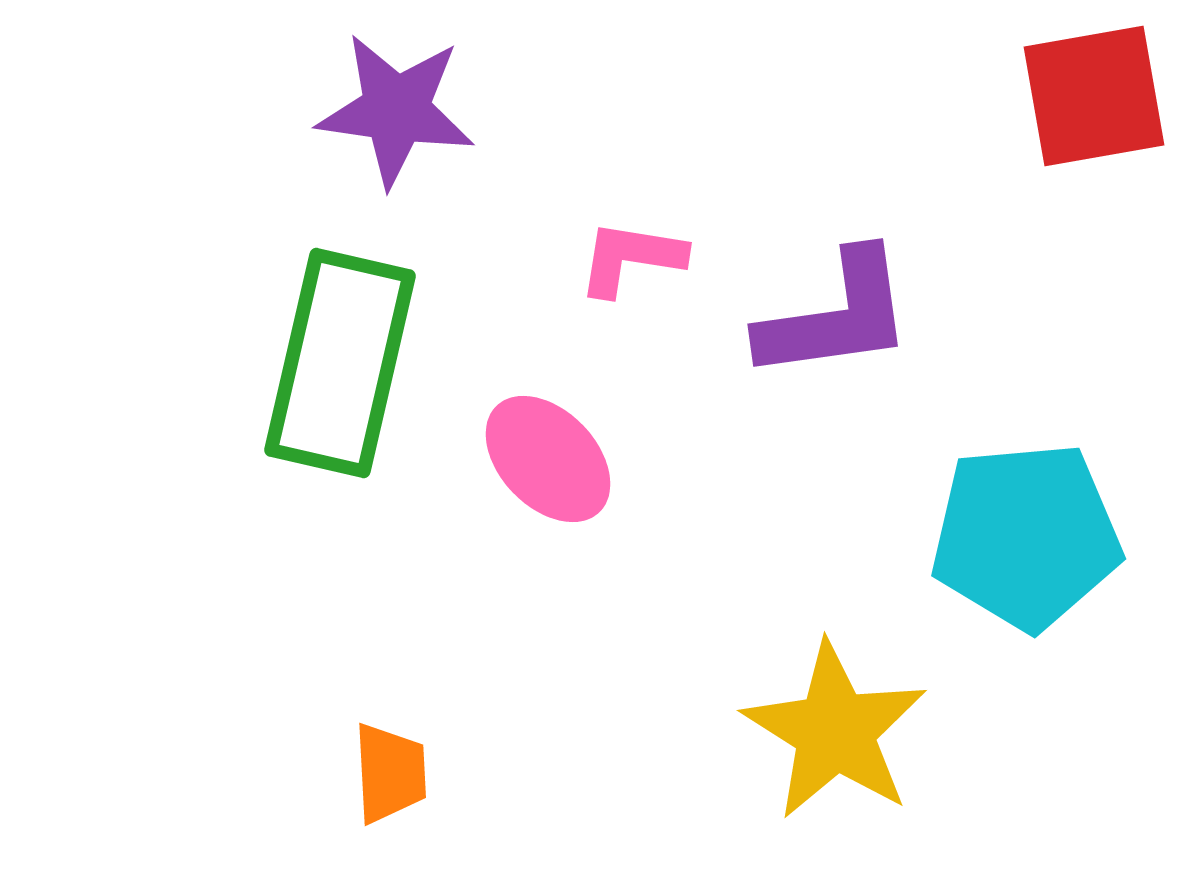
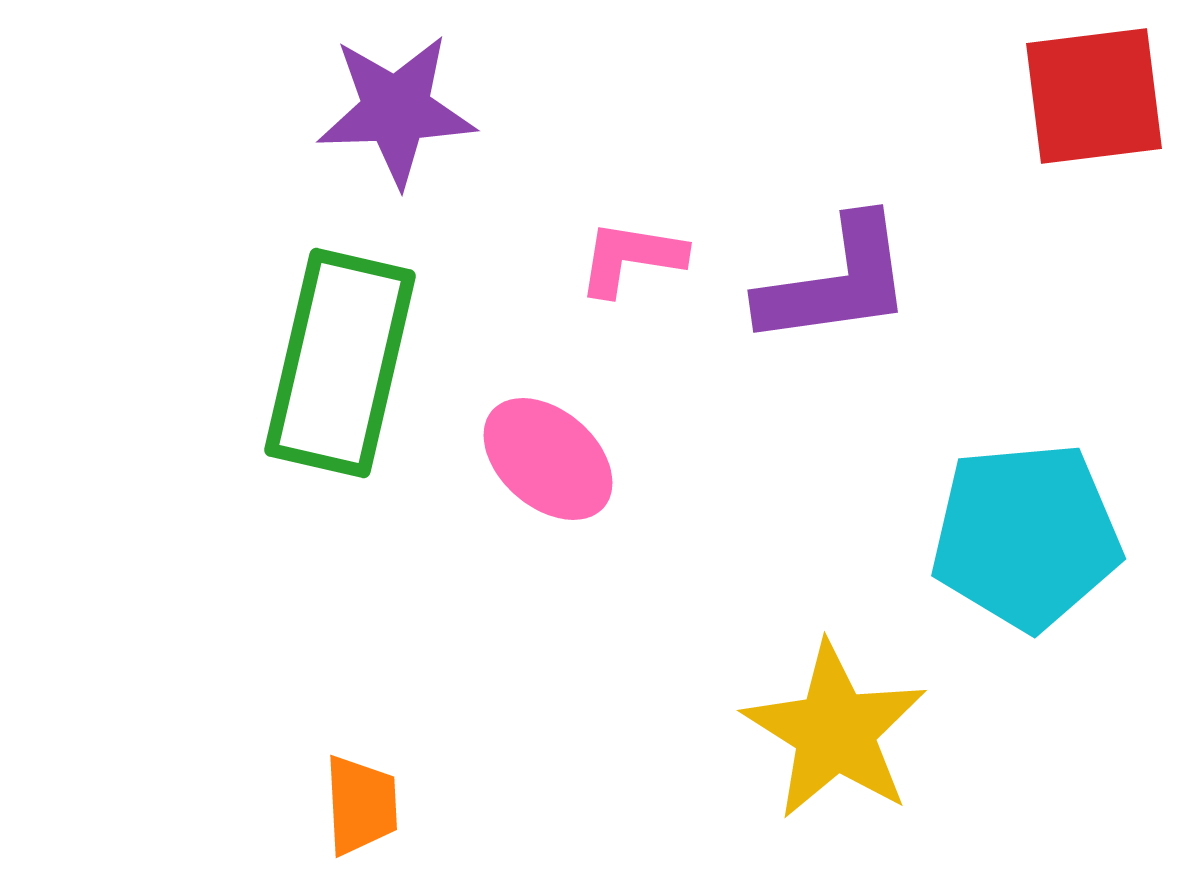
red square: rotated 3 degrees clockwise
purple star: rotated 10 degrees counterclockwise
purple L-shape: moved 34 px up
pink ellipse: rotated 5 degrees counterclockwise
orange trapezoid: moved 29 px left, 32 px down
